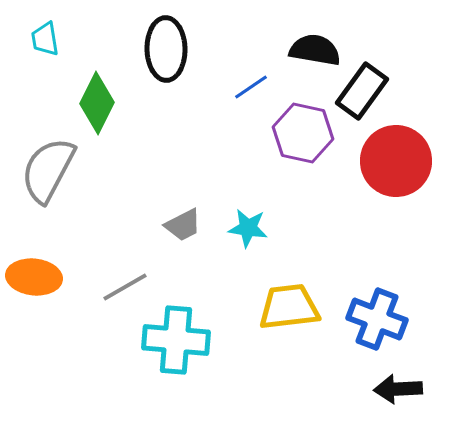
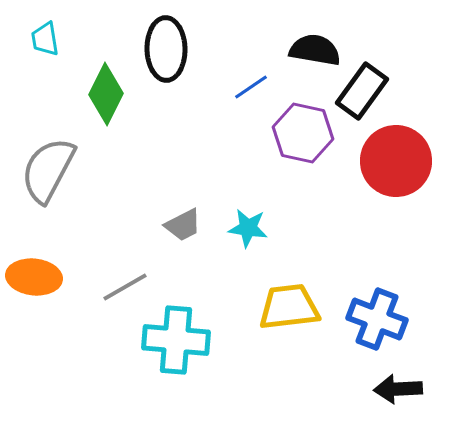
green diamond: moved 9 px right, 9 px up
